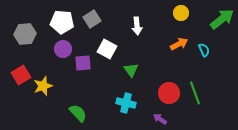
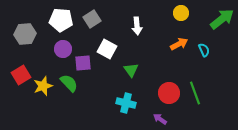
white pentagon: moved 1 px left, 2 px up
green semicircle: moved 9 px left, 30 px up
